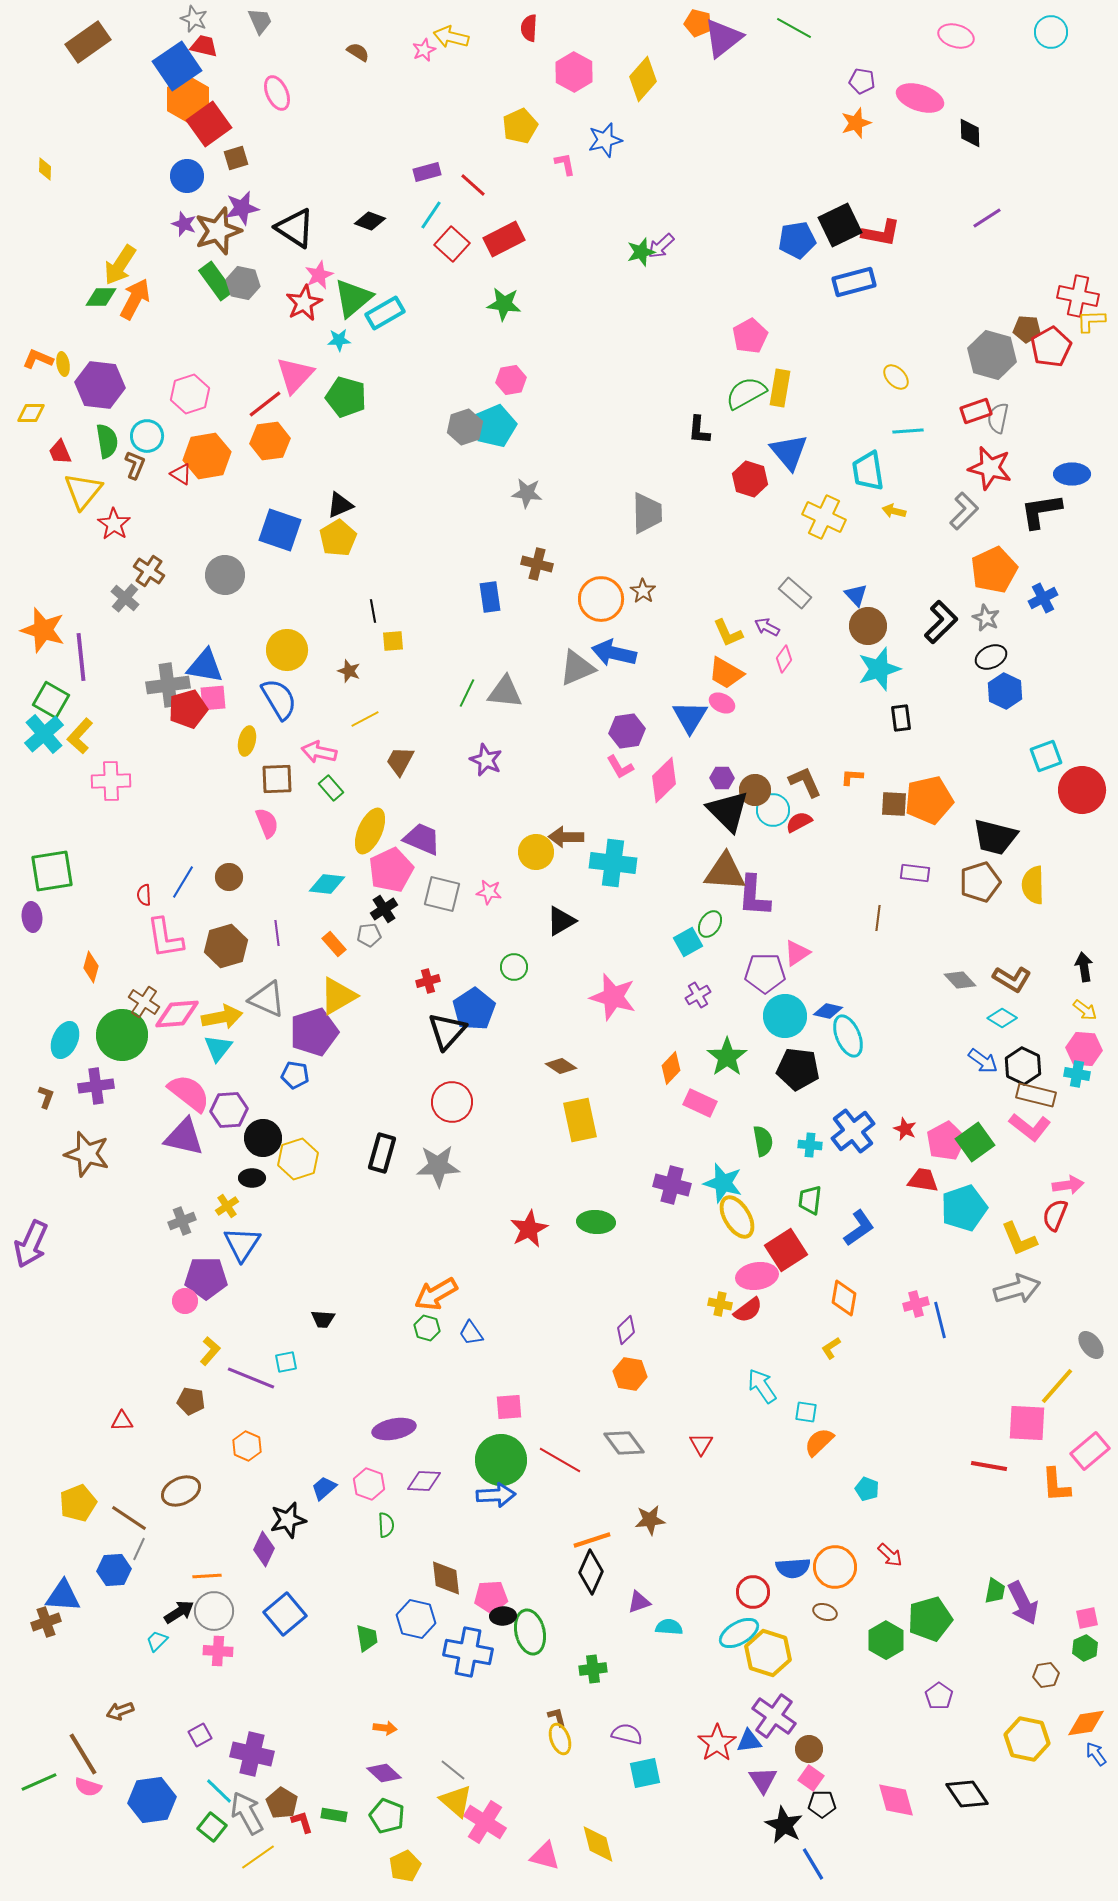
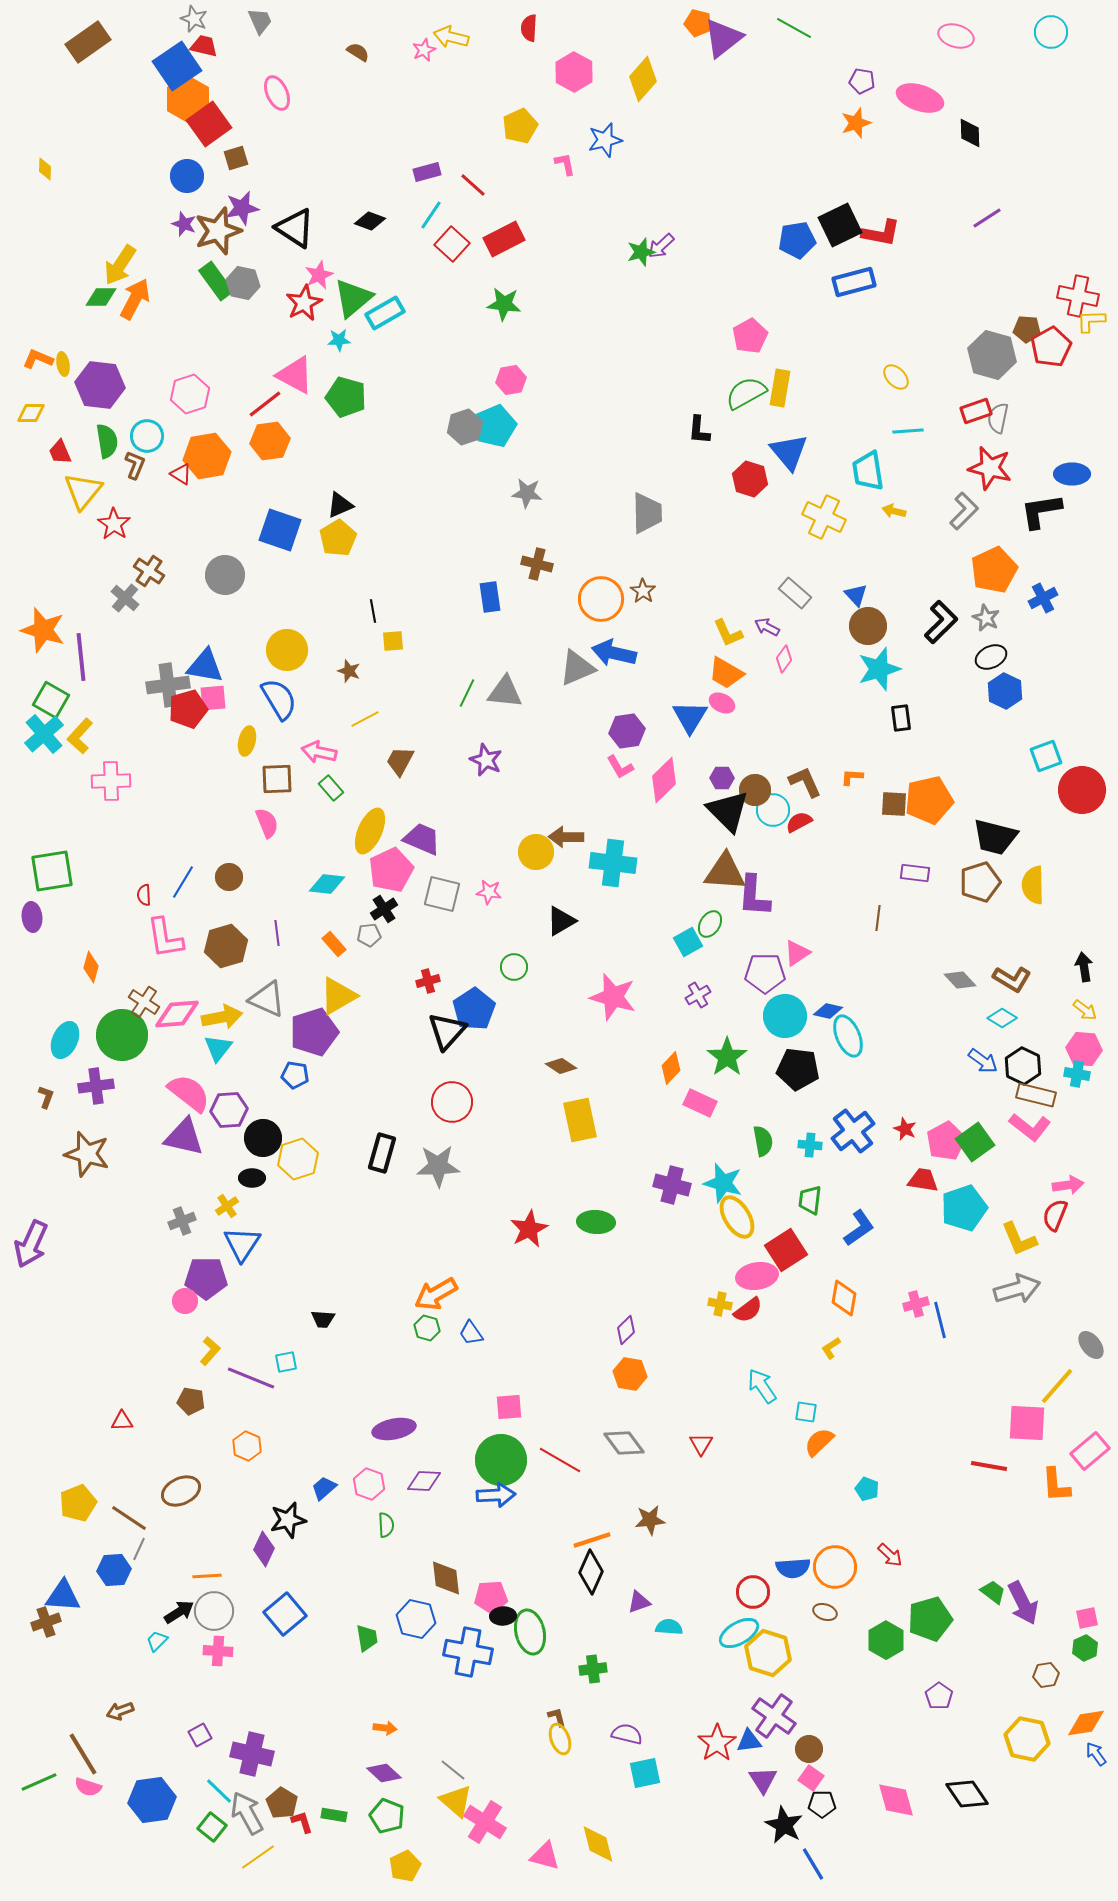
pink triangle at (295, 375): rotated 45 degrees counterclockwise
green trapezoid at (995, 1591): moved 2 px left, 1 px down; rotated 64 degrees counterclockwise
